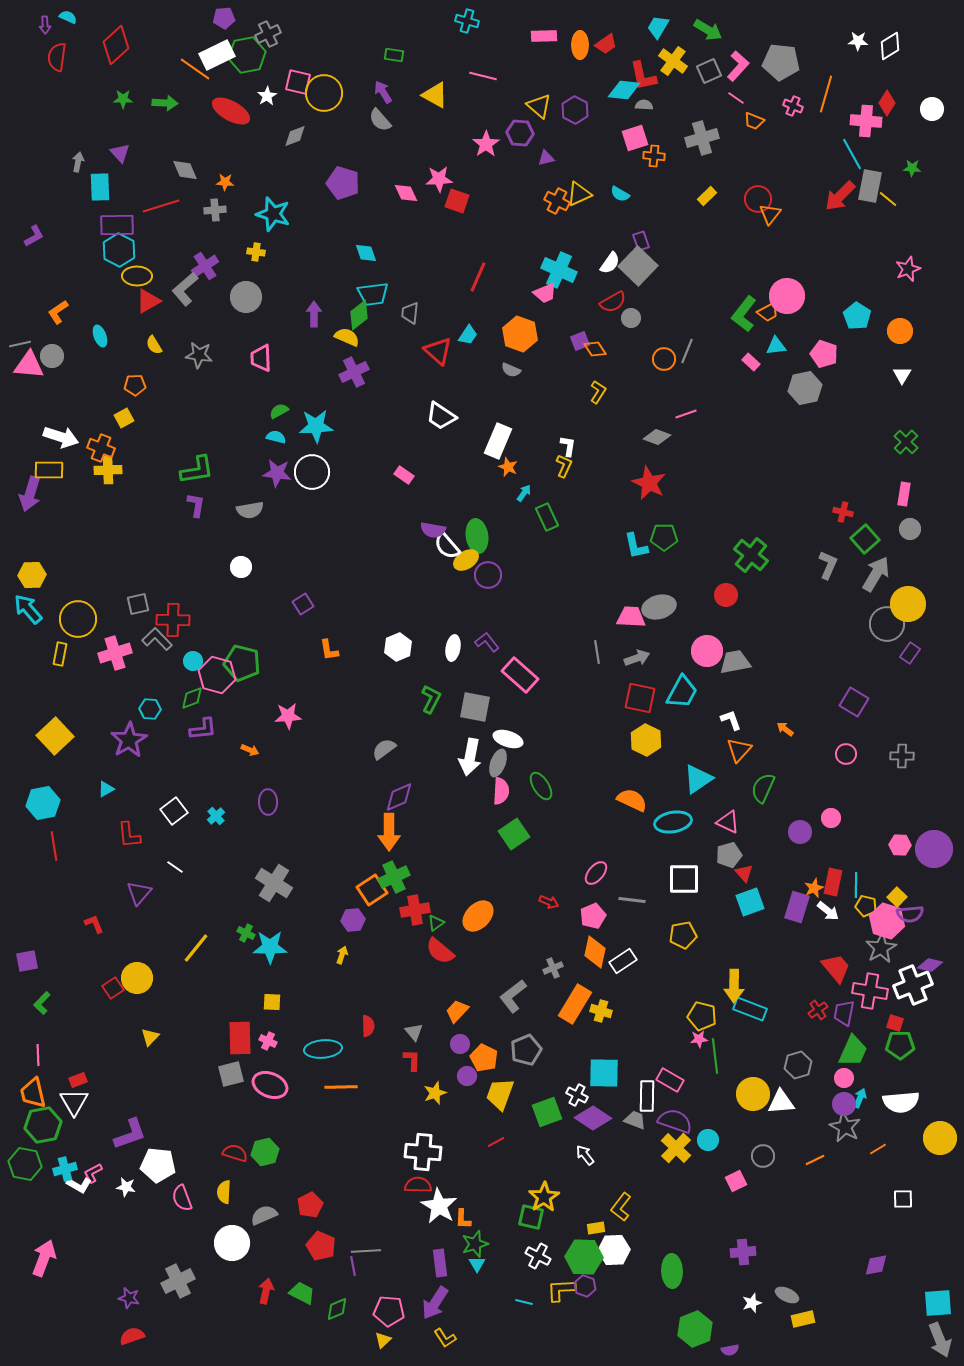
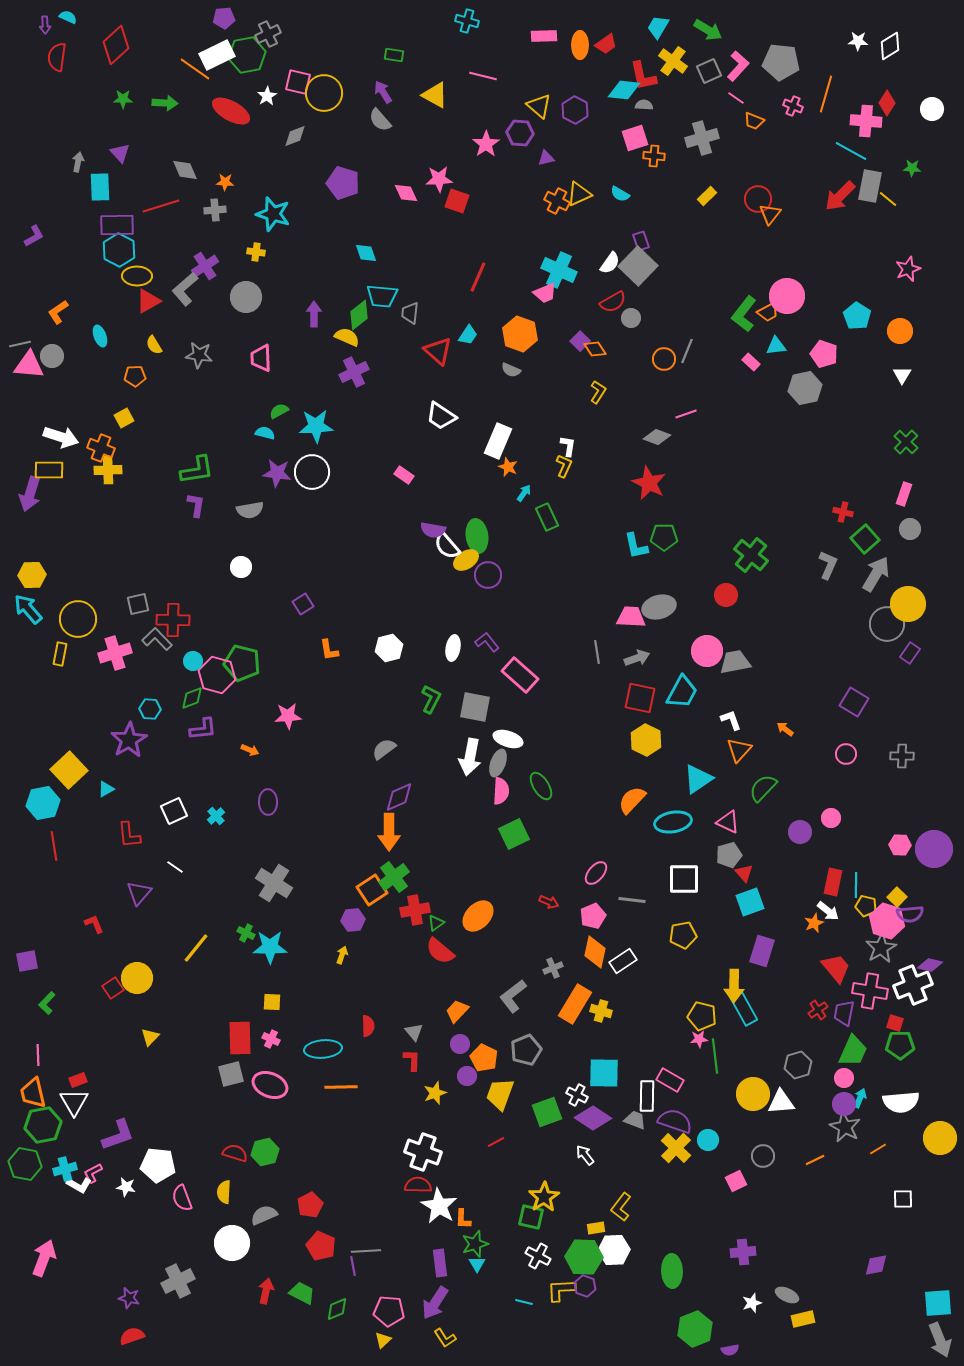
cyan line at (852, 154): moved 1 px left, 3 px up; rotated 32 degrees counterclockwise
cyan trapezoid at (373, 294): moved 9 px right, 2 px down; rotated 12 degrees clockwise
purple square at (580, 341): rotated 24 degrees counterclockwise
orange pentagon at (135, 385): moved 9 px up
cyan semicircle at (276, 437): moved 11 px left, 4 px up
pink rectangle at (904, 494): rotated 10 degrees clockwise
white hexagon at (398, 647): moved 9 px left, 1 px down; rotated 8 degrees clockwise
yellow square at (55, 736): moved 14 px right, 34 px down
green semicircle at (763, 788): rotated 20 degrees clockwise
orange semicircle at (632, 800): rotated 72 degrees counterclockwise
white square at (174, 811): rotated 12 degrees clockwise
green square at (514, 834): rotated 8 degrees clockwise
green cross at (394, 877): rotated 12 degrees counterclockwise
orange star at (814, 888): moved 35 px down
purple rectangle at (797, 907): moved 35 px left, 44 px down
green L-shape at (42, 1003): moved 5 px right
cyan rectangle at (750, 1009): moved 6 px left; rotated 40 degrees clockwise
pink cross at (268, 1041): moved 3 px right, 2 px up
purple L-shape at (130, 1134): moved 12 px left, 1 px down
white cross at (423, 1152): rotated 15 degrees clockwise
